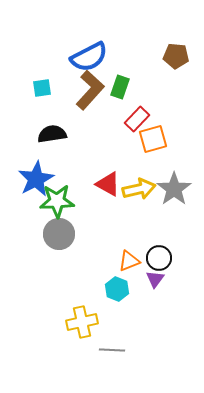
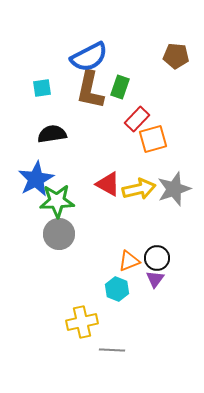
brown L-shape: rotated 150 degrees clockwise
gray star: rotated 16 degrees clockwise
black circle: moved 2 px left
